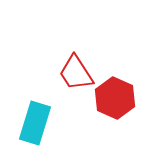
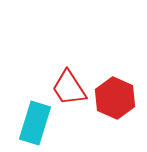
red trapezoid: moved 7 px left, 15 px down
